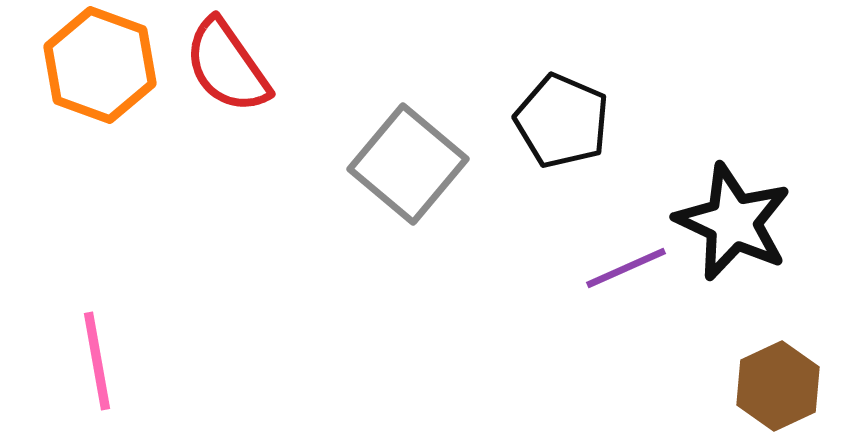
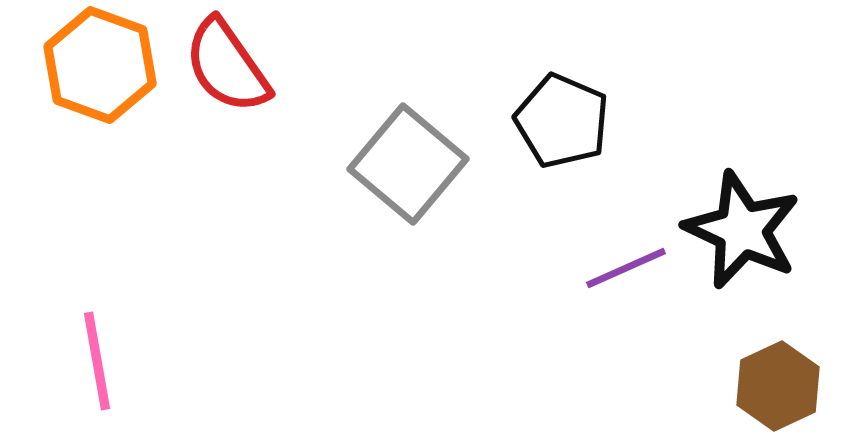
black star: moved 9 px right, 8 px down
